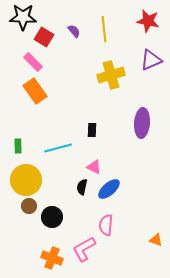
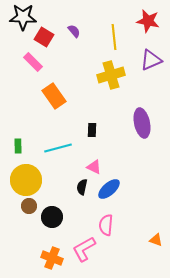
yellow line: moved 10 px right, 8 px down
orange rectangle: moved 19 px right, 5 px down
purple ellipse: rotated 16 degrees counterclockwise
